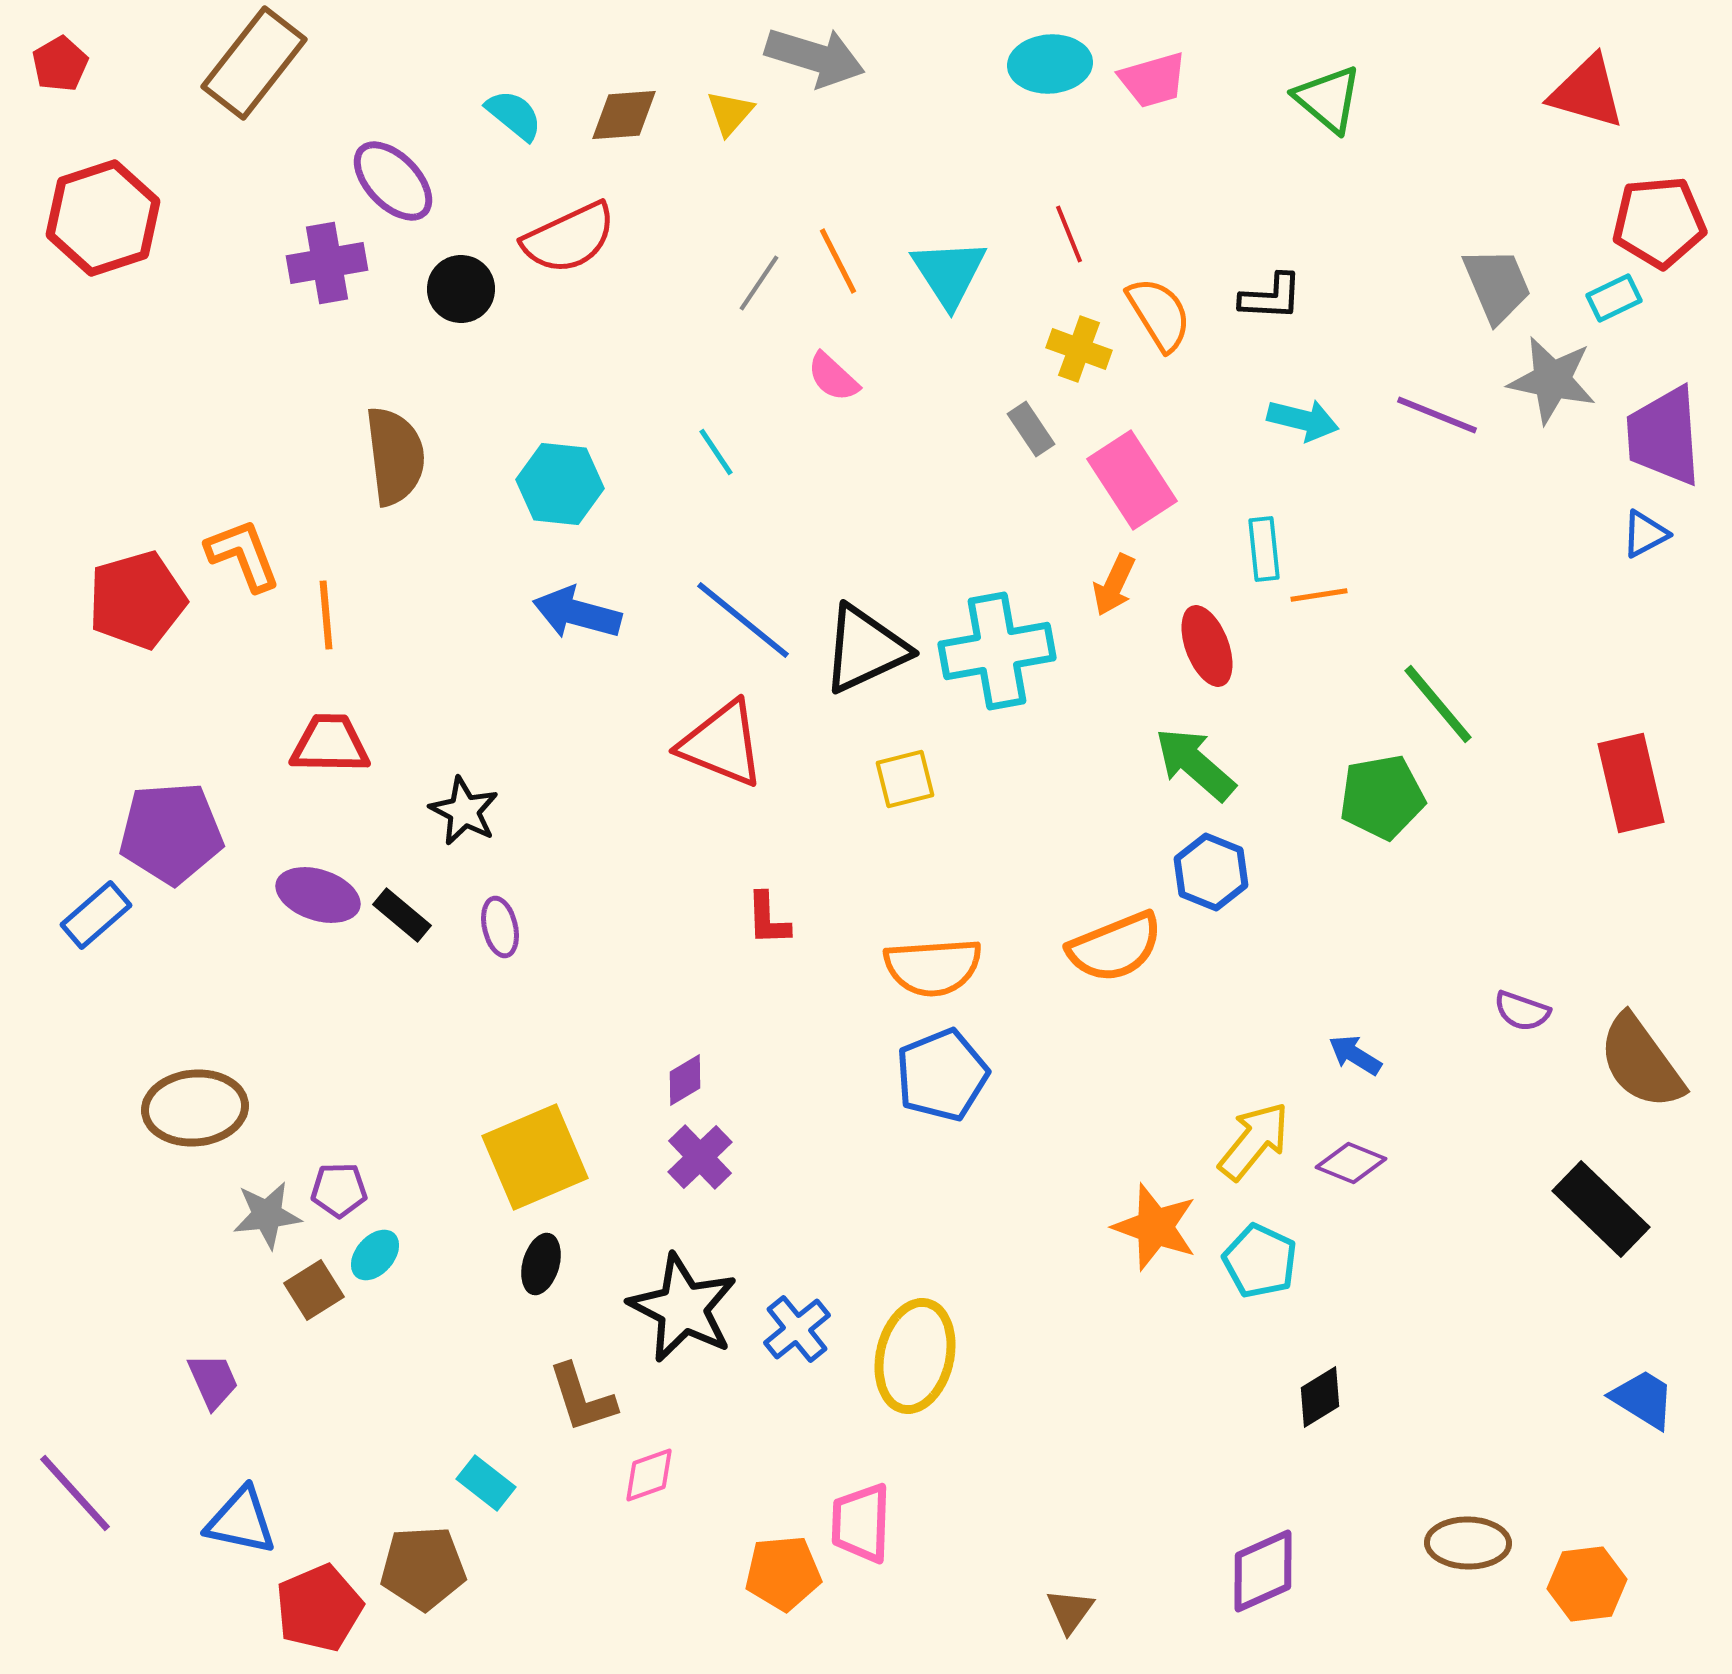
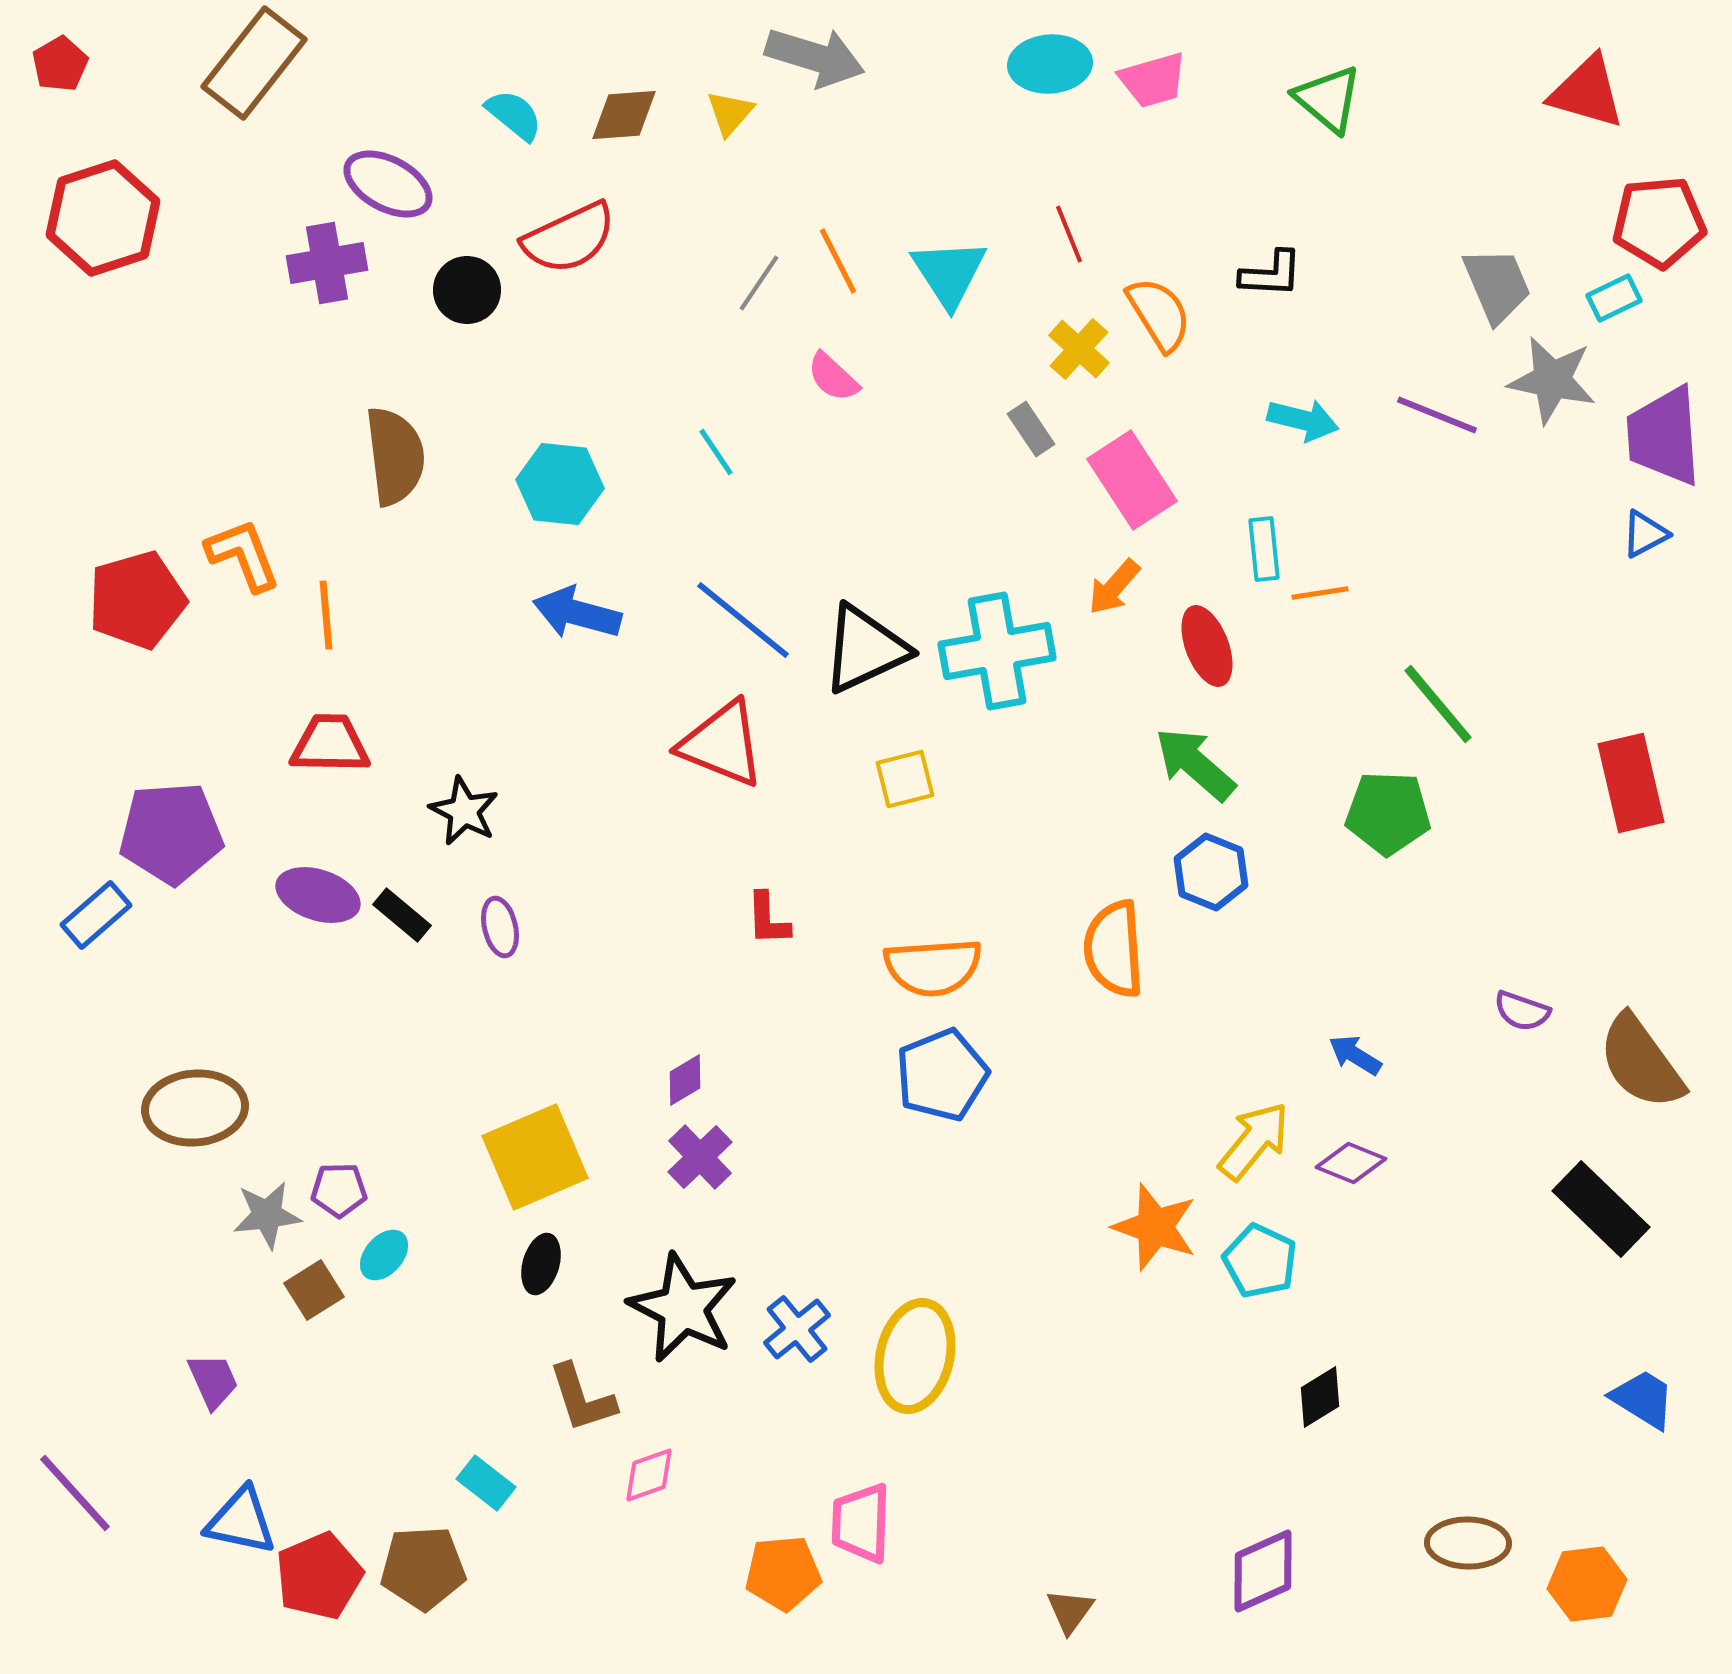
purple ellipse at (393, 181): moved 5 px left, 3 px down; rotated 18 degrees counterclockwise
black circle at (461, 289): moved 6 px right, 1 px down
black L-shape at (1271, 297): moved 23 px up
yellow cross at (1079, 349): rotated 22 degrees clockwise
orange arrow at (1114, 585): moved 2 px down; rotated 16 degrees clockwise
orange line at (1319, 595): moved 1 px right, 2 px up
green pentagon at (1382, 797): moved 6 px right, 16 px down; rotated 12 degrees clockwise
orange semicircle at (1115, 947): moved 1 px left, 2 px down; rotated 108 degrees clockwise
cyan ellipse at (375, 1255): moved 9 px right
red pentagon at (319, 1608): moved 32 px up
